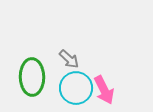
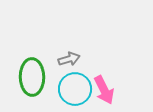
gray arrow: rotated 60 degrees counterclockwise
cyan circle: moved 1 px left, 1 px down
